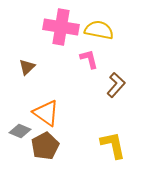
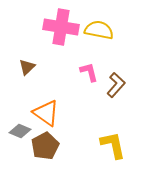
pink L-shape: moved 13 px down
